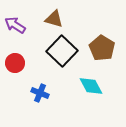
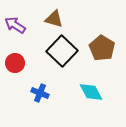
cyan diamond: moved 6 px down
